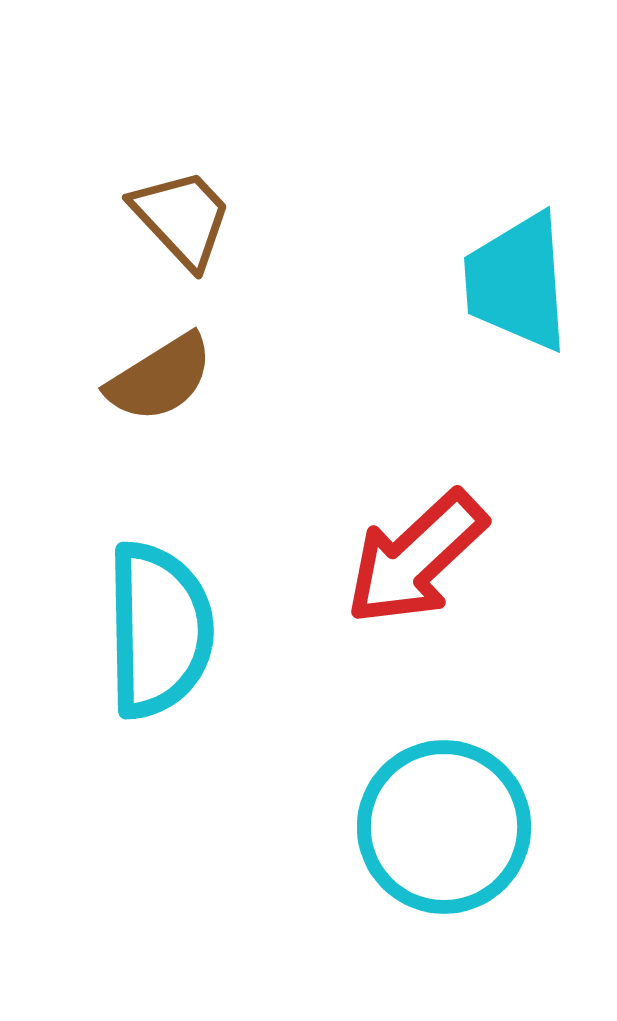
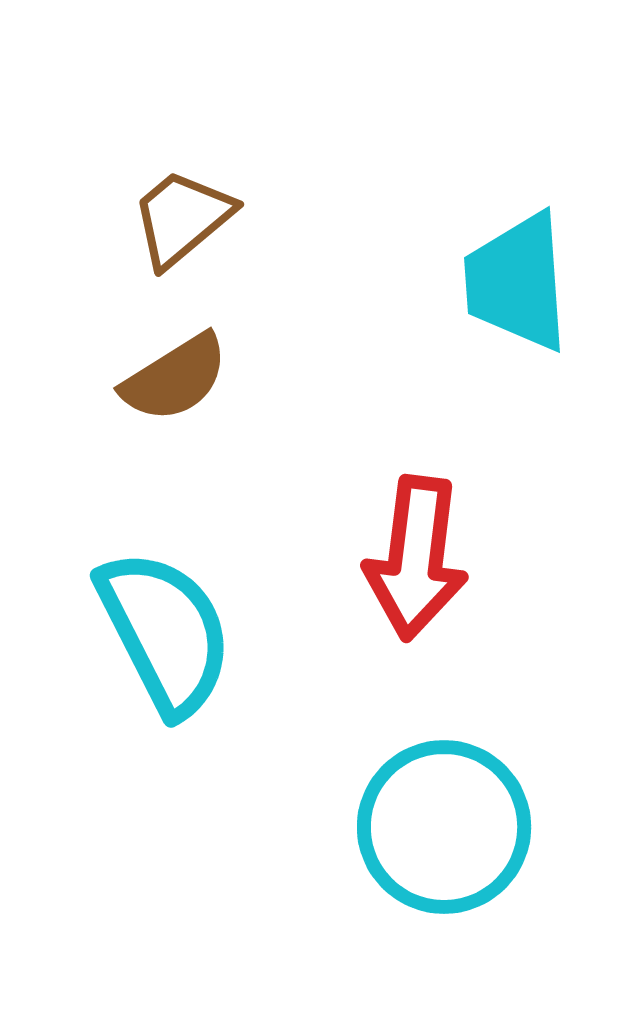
brown trapezoid: rotated 87 degrees counterclockwise
brown semicircle: moved 15 px right
red arrow: rotated 40 degrees counterclockwise
cyan semicircle: moved 6 px right, 2 px down; rotated 26 degrees counterclockwise
